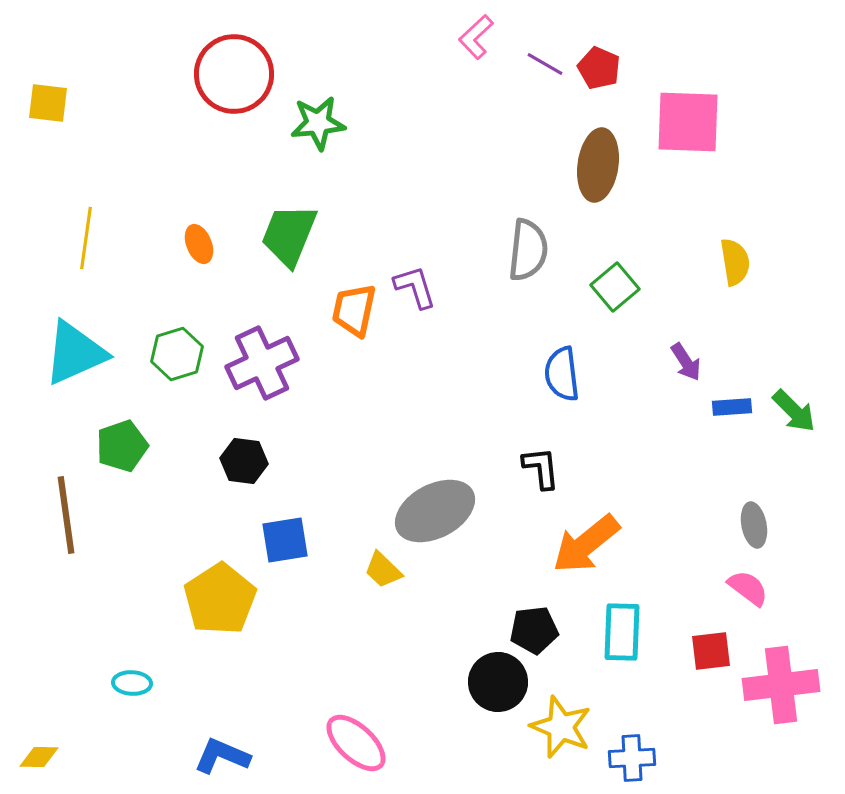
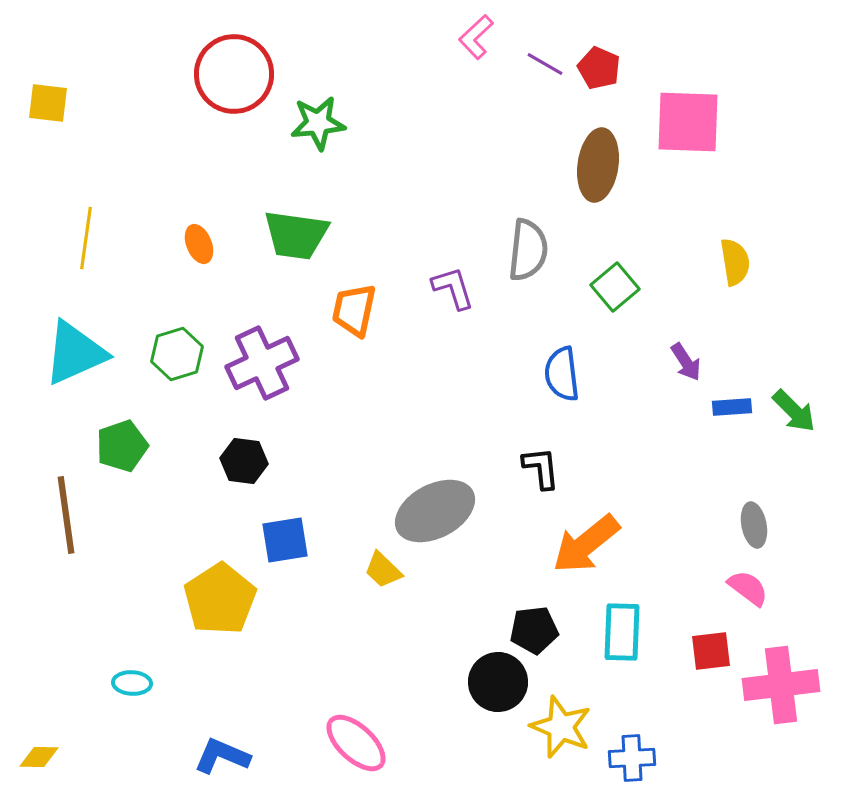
green trapezoid at (289, 235): moved 7 px right; rotated 104 degrees counterclockwise
purple L-shape at (415, 287): moved 38 px right, 1 px down
